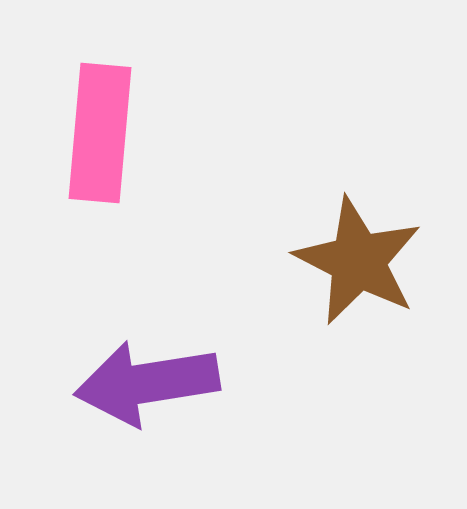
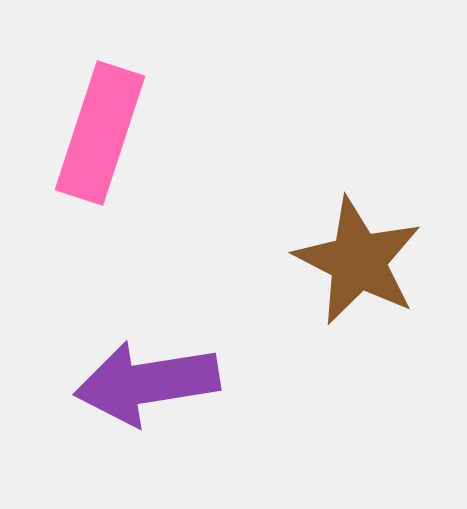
pink rectangle: rotated 13 degrees clockwise
